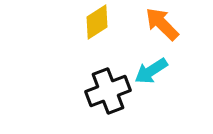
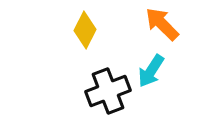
yellow diamond: moved 12 px left, 8 px down; rotated 30 degrees counterclockwise
cyan arrow: rotated 24 degrees counterclockwise
